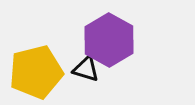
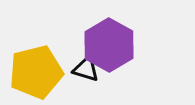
purple hexagon: moved 5 px down
